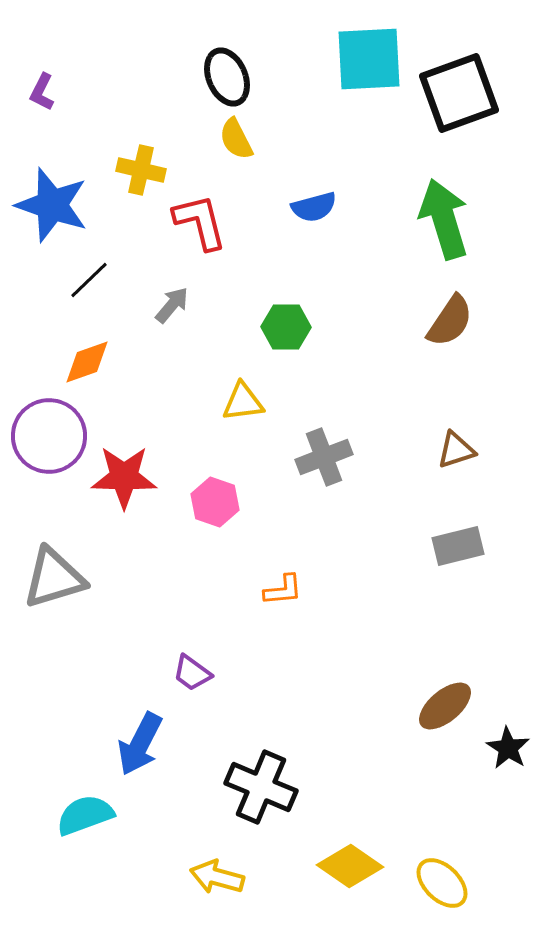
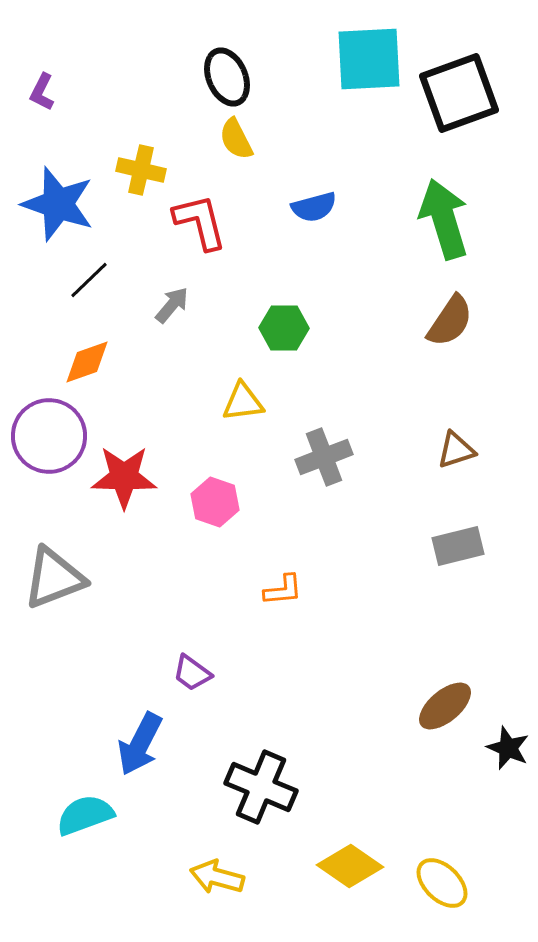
blue star: moved 6 px right, 1 px up
green hexagon: moved 2 px left, 1 px down
gray triangle: rotated 4 degrees counterclockwise
black star: rotated 9 degrees counterclockwise
